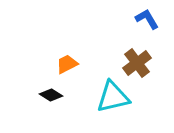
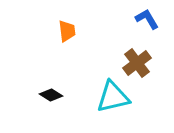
orange trapezoid: moved 33 px up; rotated 110 degrees clockwise
